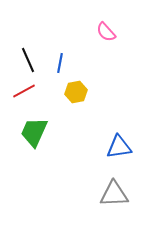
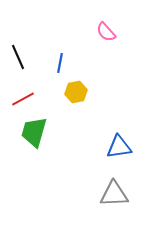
black line: moved 10 px left, 3 px up
red line: moved 1 px left, 8 px down
green trapezoid: rotated 8 degrees counterclockwise
